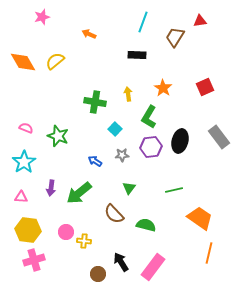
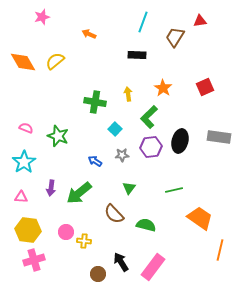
green L-shape: rotated 15 degrees clockwise
gray rectangle: rotated 45 degrees counterclockwise
orange line: moved 11 px right, 3 px up
